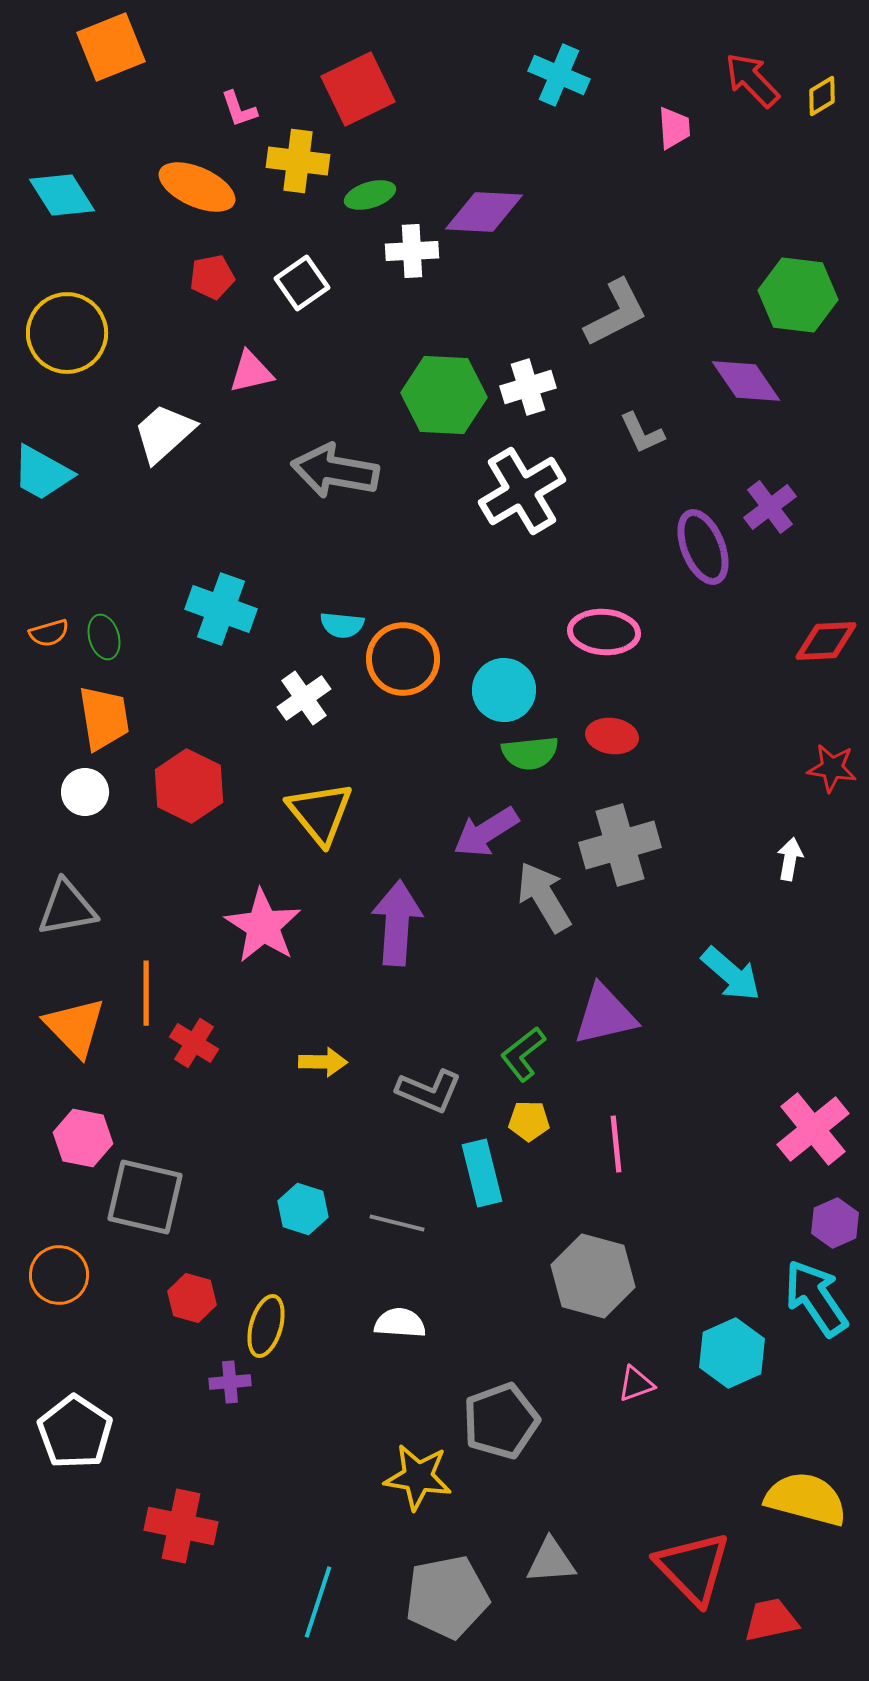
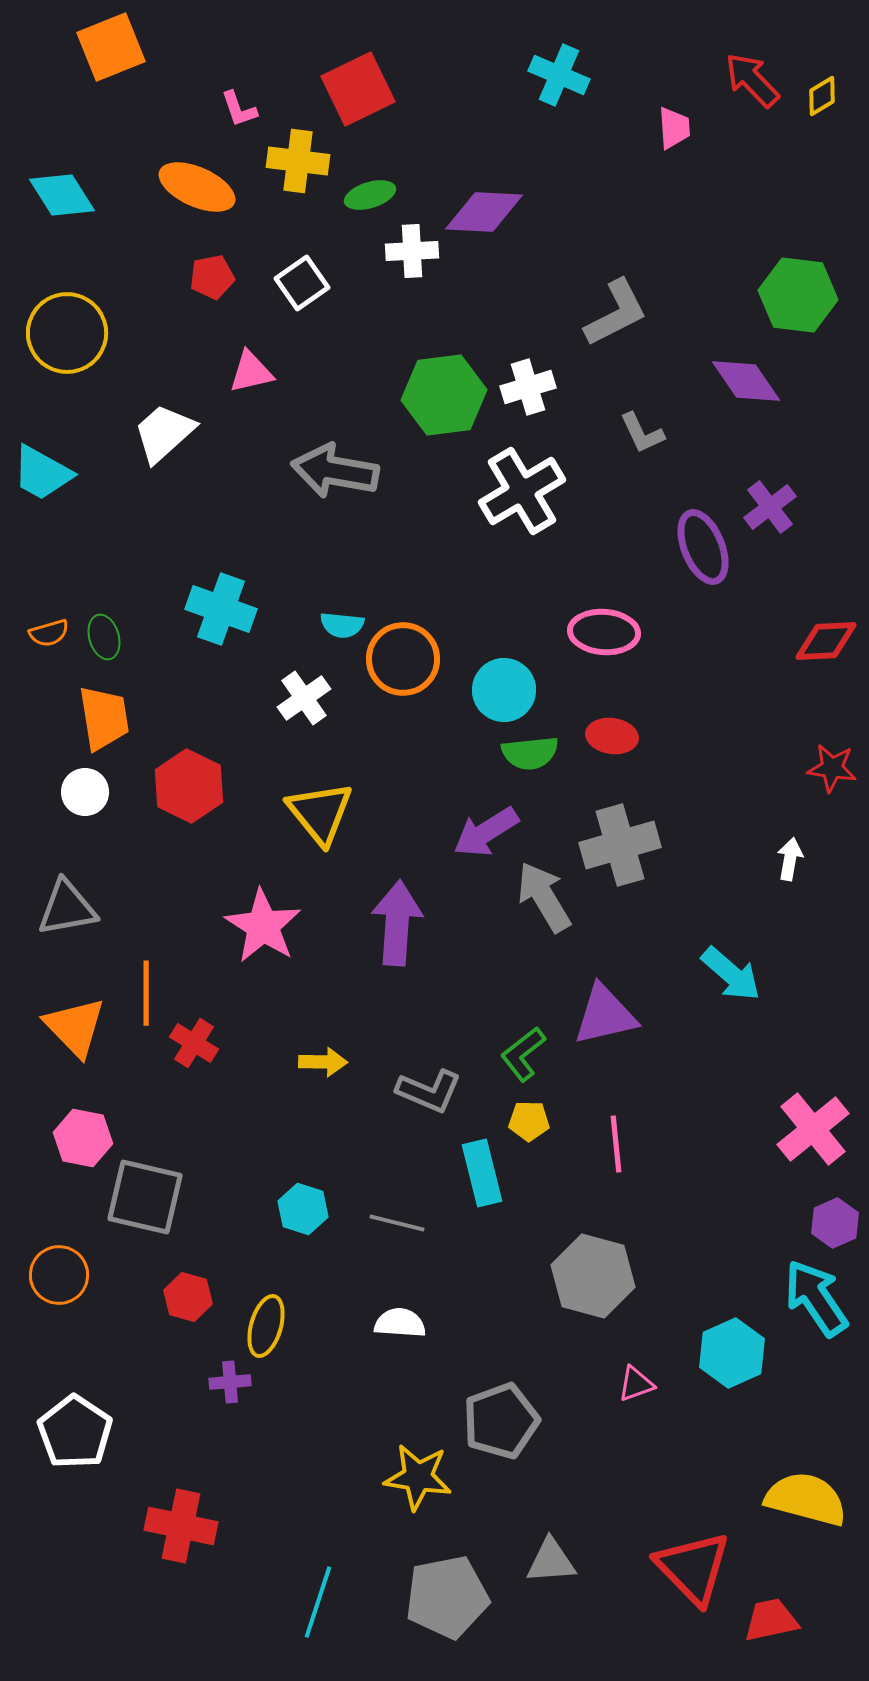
green hexagon at (444, 395): rotated 10 degrees counterclockwise
red hexagon at (192, 1298): moved 4 px left, 1 px up
